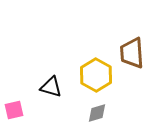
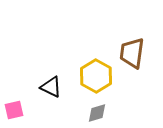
brown trapezoid: rotated 12 degrees clockwise
yellow hexagon: moved 1 px down
black triangle: rotated 10 degrees clockwise
